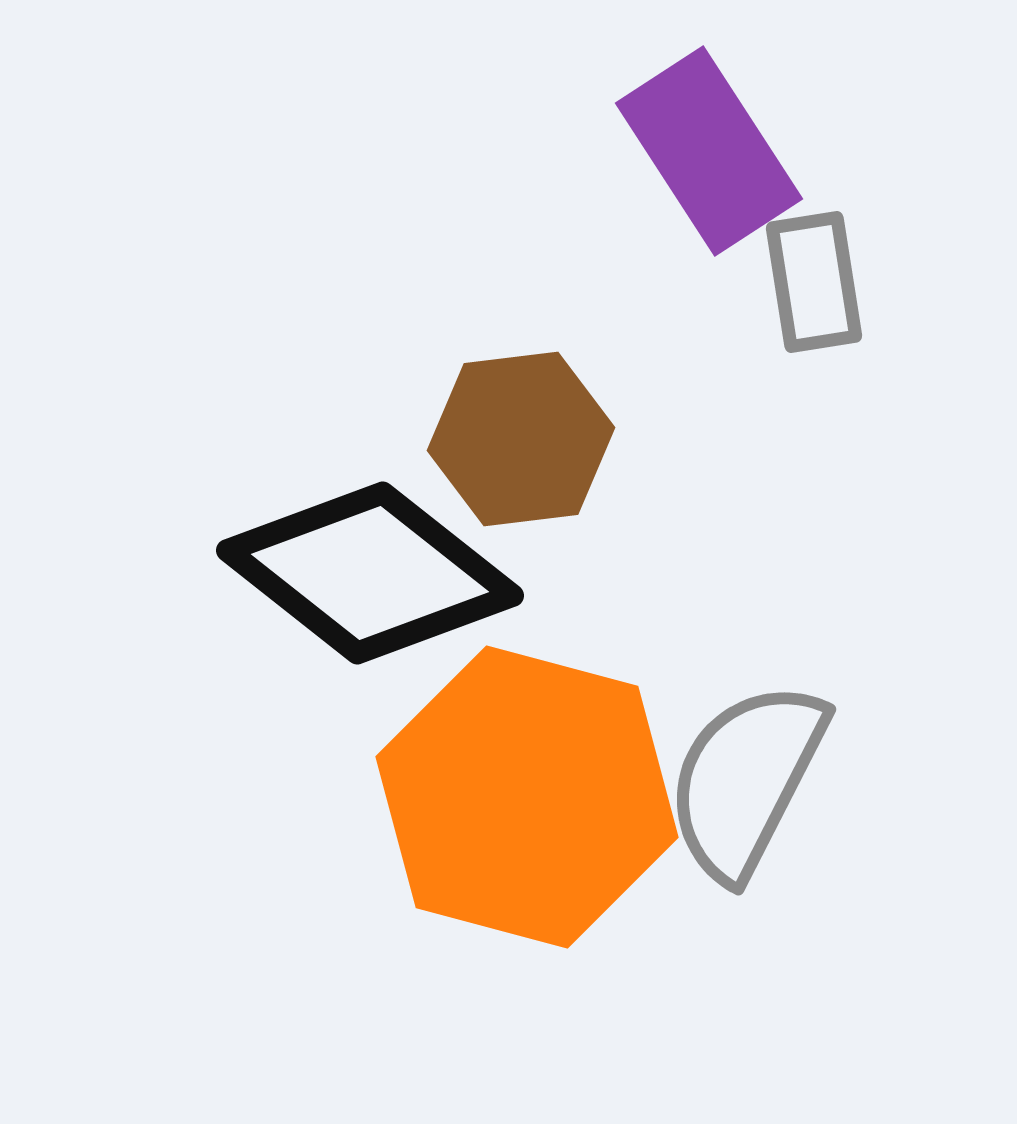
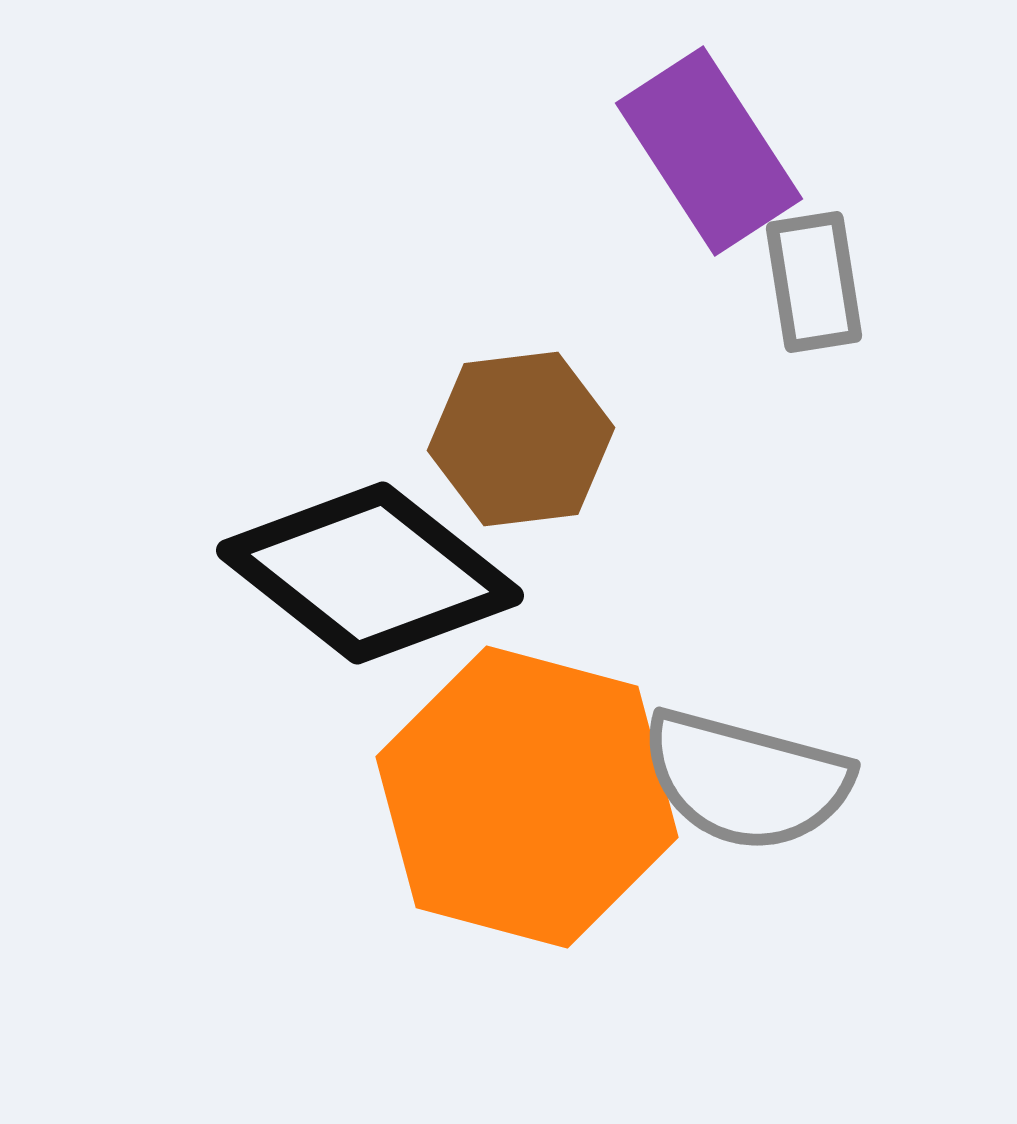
gray semicircle: rotated 102 degrees counterclockwise
